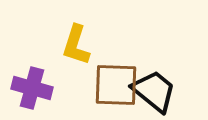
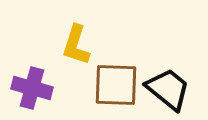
black trapezoid: moved 14 px right, 2 px up
